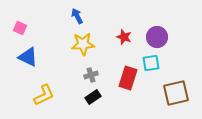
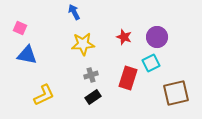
blue arrow: moved 3 px left, 4 px up
blue triangle: moved 1 px left, 2 px up; rotated 15 degrees counterclockwise
cyan square: rotated 18 degrees counterclockwise
